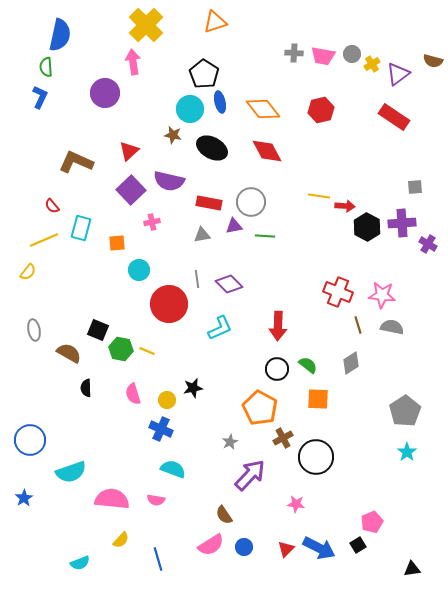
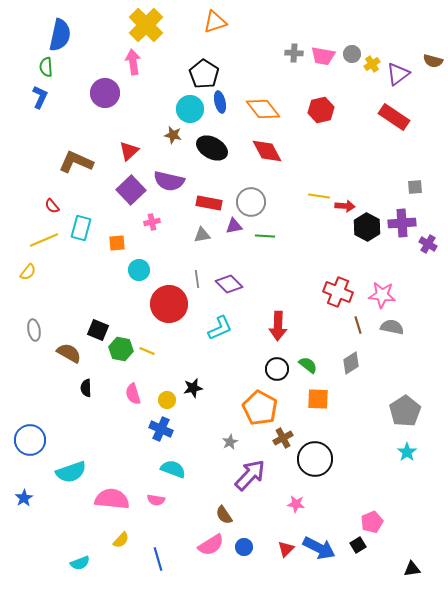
black circle at (316, 457): moved 1 px left, 2 px down
